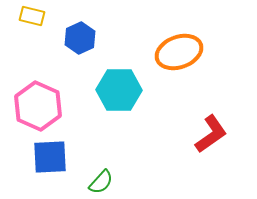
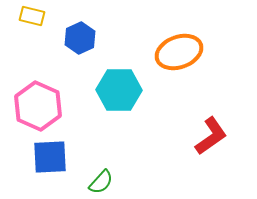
red L-shape: moved 2 px down
